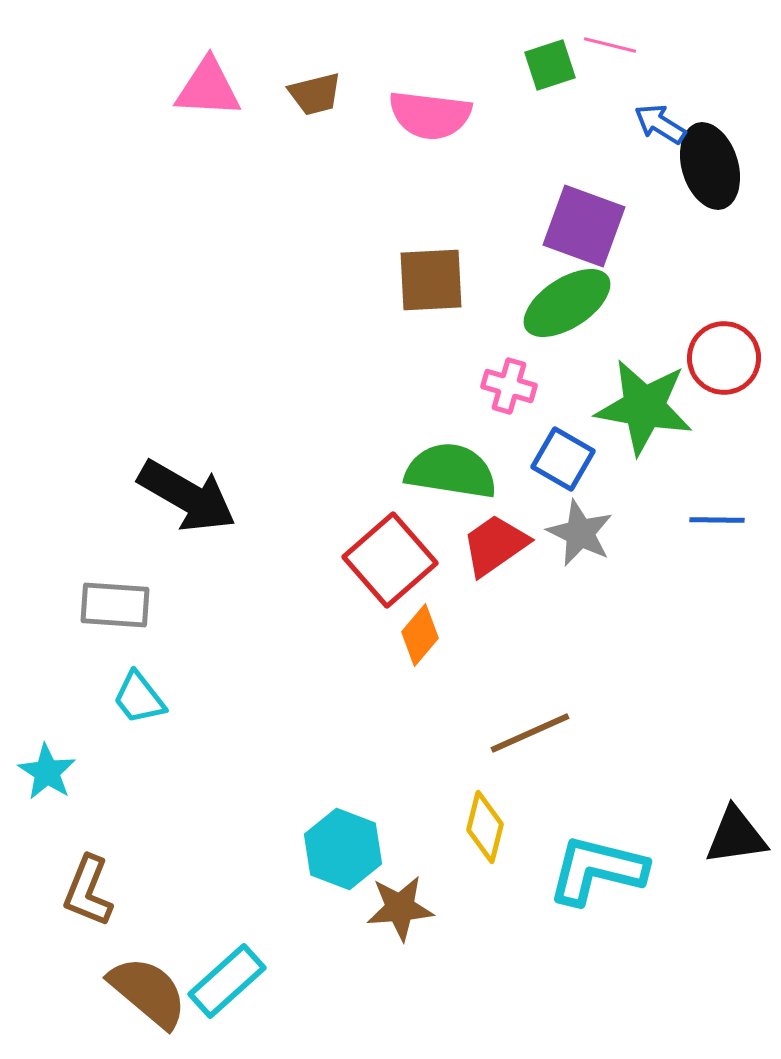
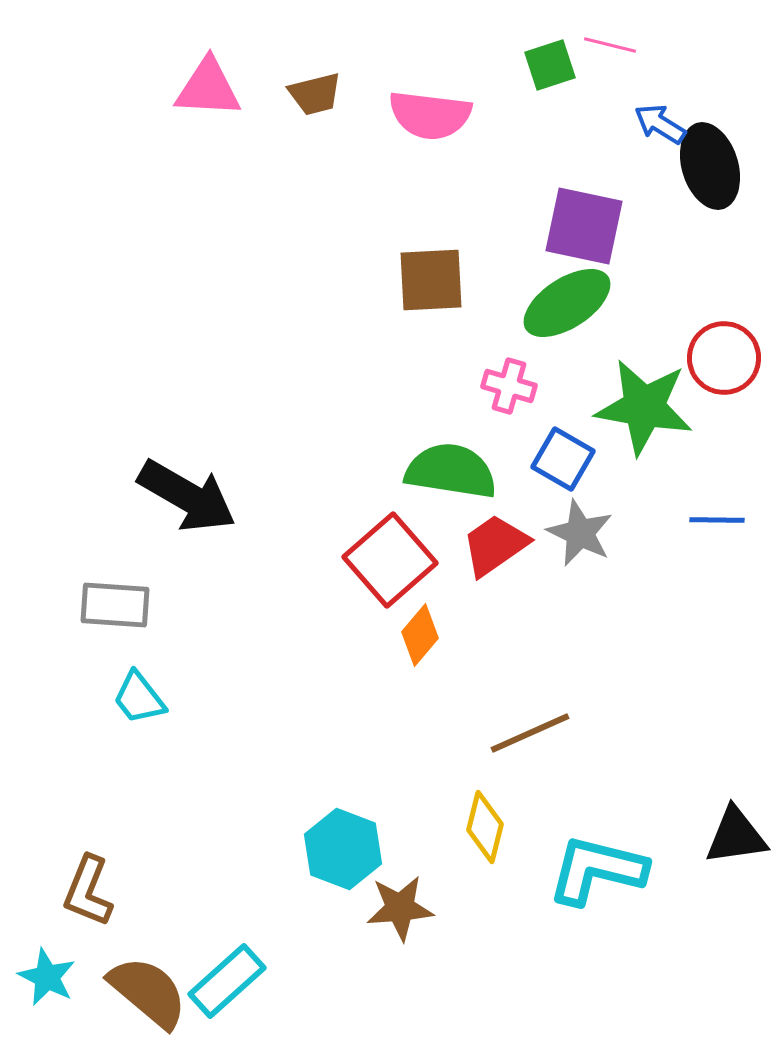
purple square: rotated 8 degrees counterclockwise
cyan star: moved 205 px down; rotated 6 degrees counterclockwise
